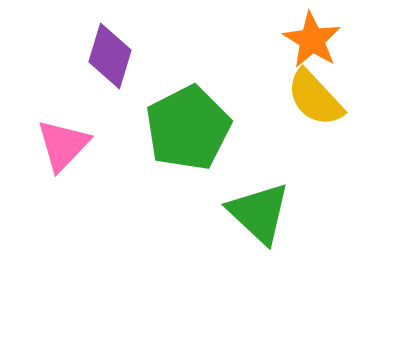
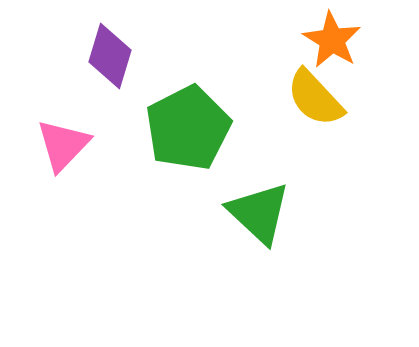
orange star: moved 20 px right
